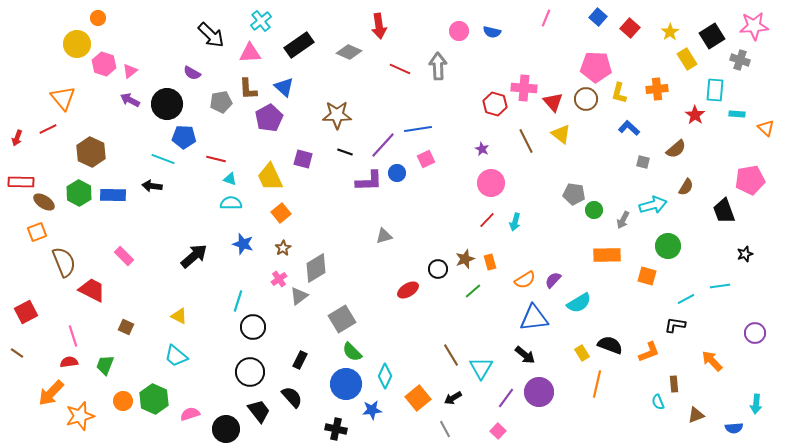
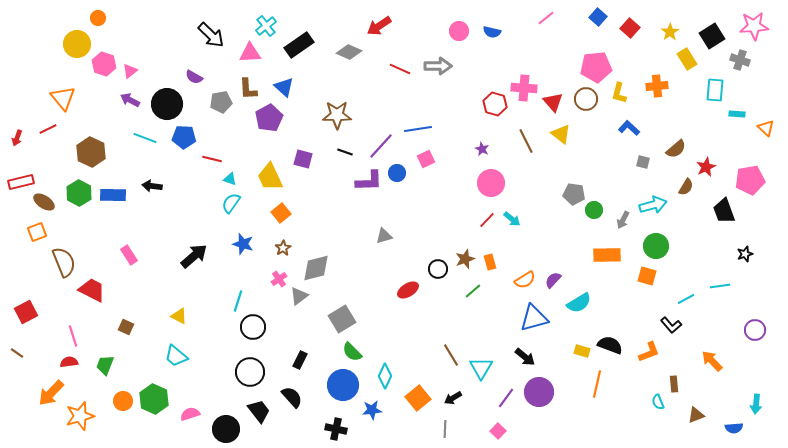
pink line at (546, 18): rotated 30 degrees clockwise
cyan cross at (261, 21): moved 5 px right, 5 px down
red arrow at (379, 26): rotated 65 degrees clockwise
gray arrow at (438, 66): rotated 92 degrees clockwise
pink pentagon at (596, 67): rotated 8 degrees counterclockwise
purple semicircle at (192, 73): moved 2 px right, 4 px down
orange cross at (657, 89): moved 3 px up
red star at (695, 115): moved 11 px right, 52 px down; rotated 12 degrees clockwise
purple line at (383, 145): moved 2 px left, 1 px down
cyan line at (163, 159): moved 18 px left, 21 px up
red line at (216, 159): moved 4 px left
red rectangle at (21, 182): rotated 15 degrees counterclockwise
cyan semicircle at (231, 203): rotated 55 degrees counterclockwise
cyan arrow at (515, 222): moved 3 px left, 3 px up; rotated 66 degrees counterclockwise
green circle at (668, 246): moved 12 px left
pink rectangle at (124, 256): moved 5 px right, 1 px up; rotated 12 degrees clockwise
gray diamond at (316, 268): rotated 16 degrees clockwise
blue triangle at (534, 318): rotated 8 degrees counterclockwise
black L-shape at (675, 325): moved 4 px left; rotated 140 degrees counterclockwise
purple circle at (755, 333): moved 3 px up
yellow rectangle at (582, 353): moved 2 px up; rotated 42 degrees counterclockwise
black arrow at (525, 355): moved 2 px down
blue circle at (346, 384): moved 3 px left, 1 px down
gray line at (445, 429): rotated 30 degrees clockwise
